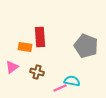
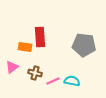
gray pentagon: moved 2 px left, 1 px up; rotated 15 degrees counterclockwise
brown cross: moved 2 px left, 1 px down
pink line: moved 7 px left, 7 px up
